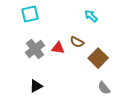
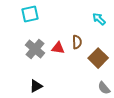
cyan arrow: moved 8 px right, 3 px down
brown semicircle: rotated 120 degrees counterclockwise
gray cross: rotated 12 degrees counterclockwise
